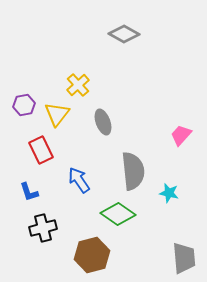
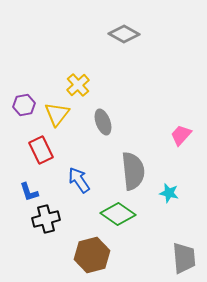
black cross: moved 3 px right, 9 px up
